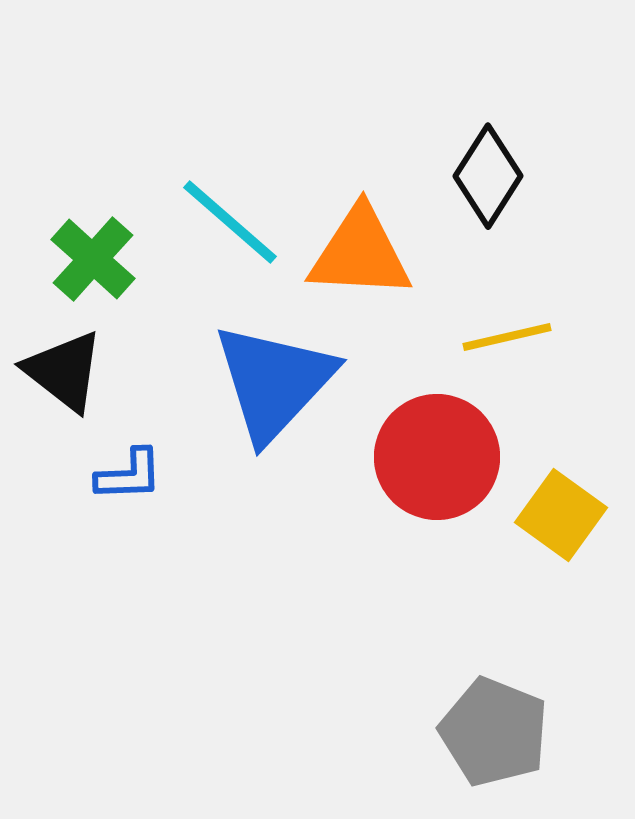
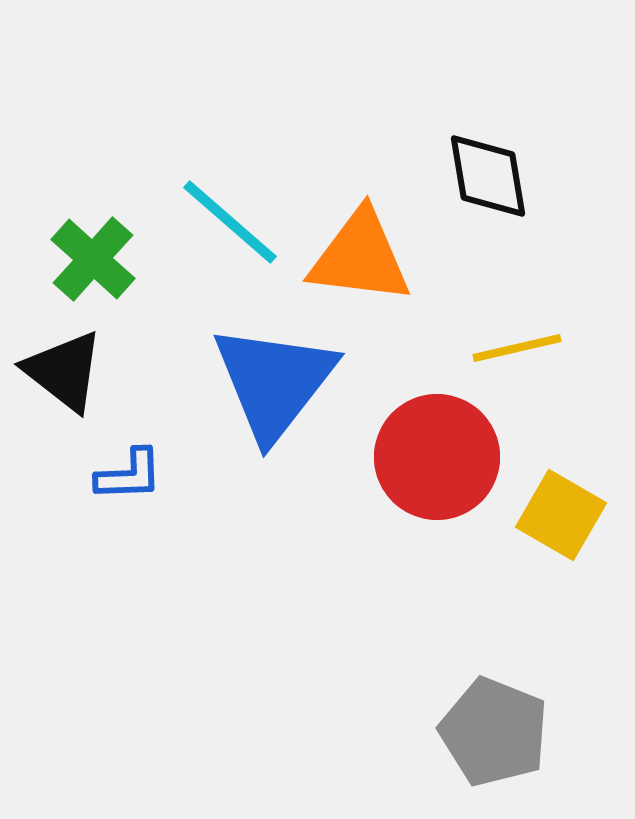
black diamond: rotated 42 degrees counterclockwise
orange triangle: moved 4 px down; rotated 4 degrees clockwise
yellow line: moved 10 px right, 11 px down
blue triangle: rotated 5 degrees counterclockwise
yellow square: rotated 6 degrees counterclockwise
